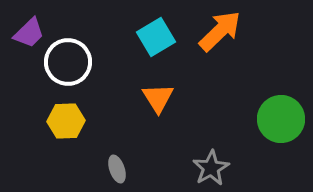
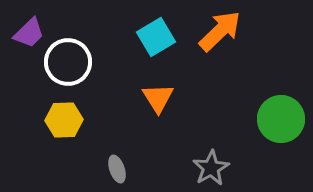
yellow hexagon: moved 2 px left, 1 px up
